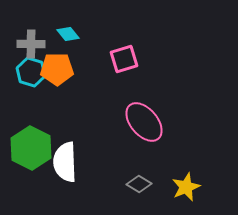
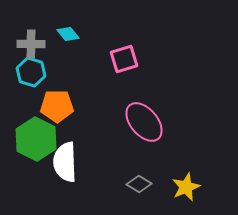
orange pentagon: moved 37 px down
green hexagon: moved 5 px right, 9 px up
